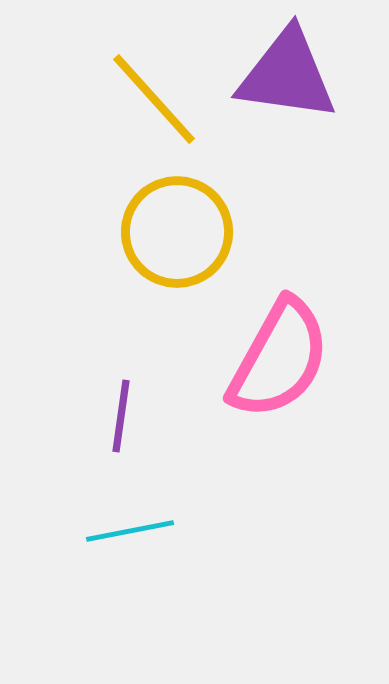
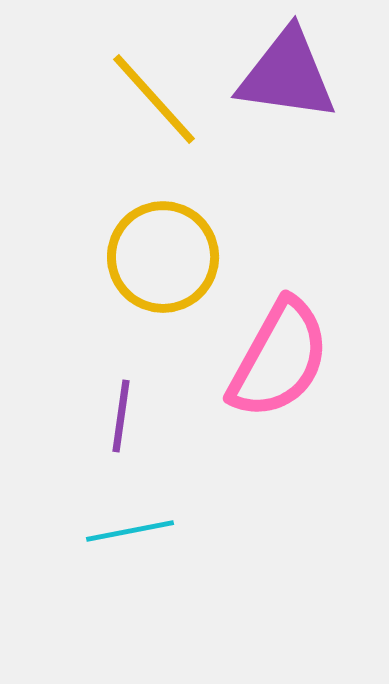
yellow circle: moved 14 px left, 25 px down
